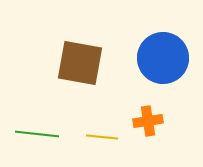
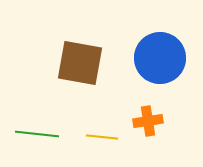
blue circle: moved 3 px left
